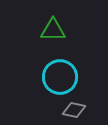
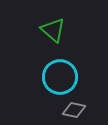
green triangle: rotated 40 degrees clockwise
